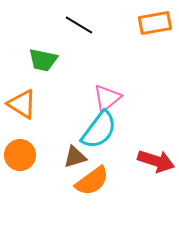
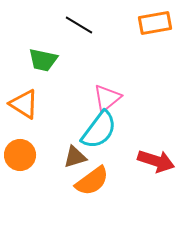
orange triangle: moved 2 px right
